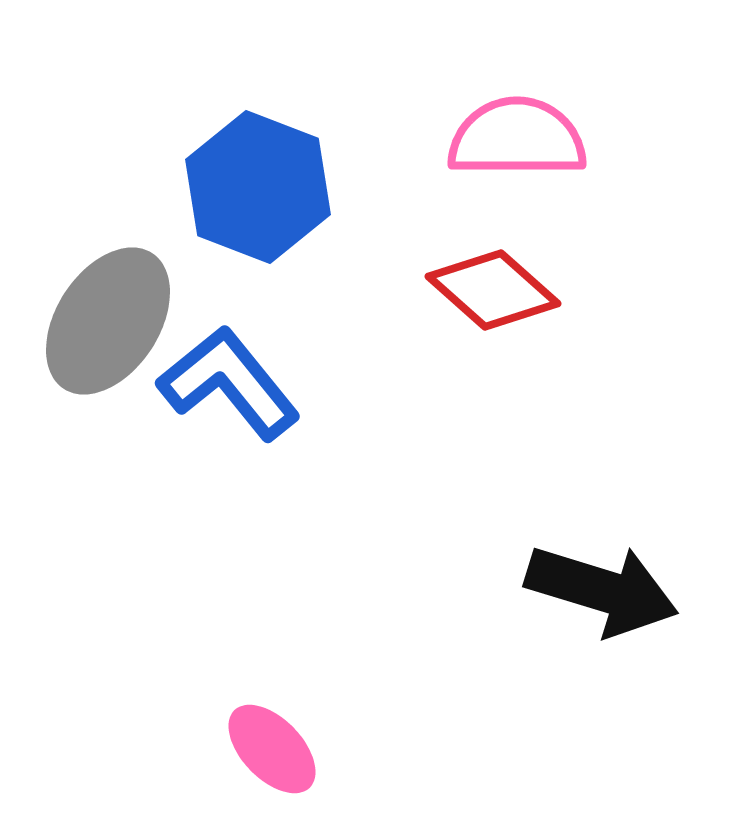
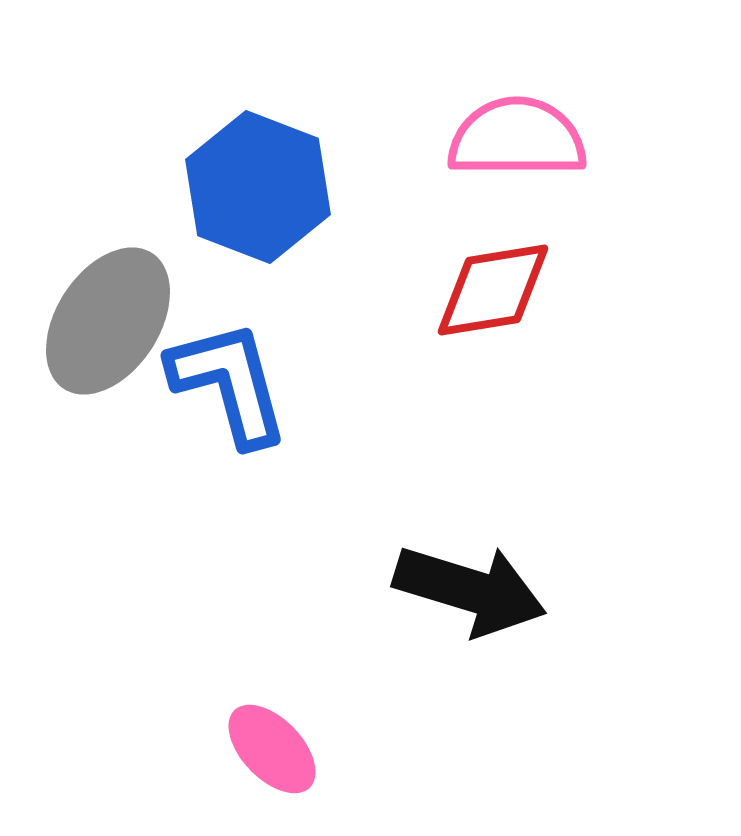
red diamond: rotated 51 degrees counterclockwise
blue L-shape: rotated 24 degrees clockwise
black arrow: moved 132 px left
